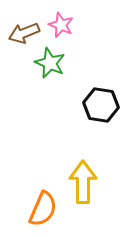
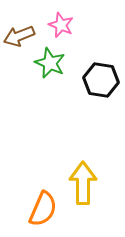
brown arrow: moved 5 px left, 3 px down
black hexagon: moved 25 px up
yellow arrow: moved 1 px down
